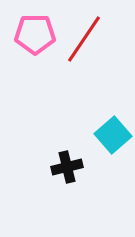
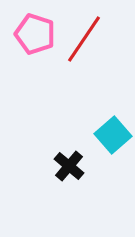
pink pentagon: rotated 18 degrees clockwise
black cross: moved 2 px right, 1 px up; rotated 36 degrees counterclockwise
